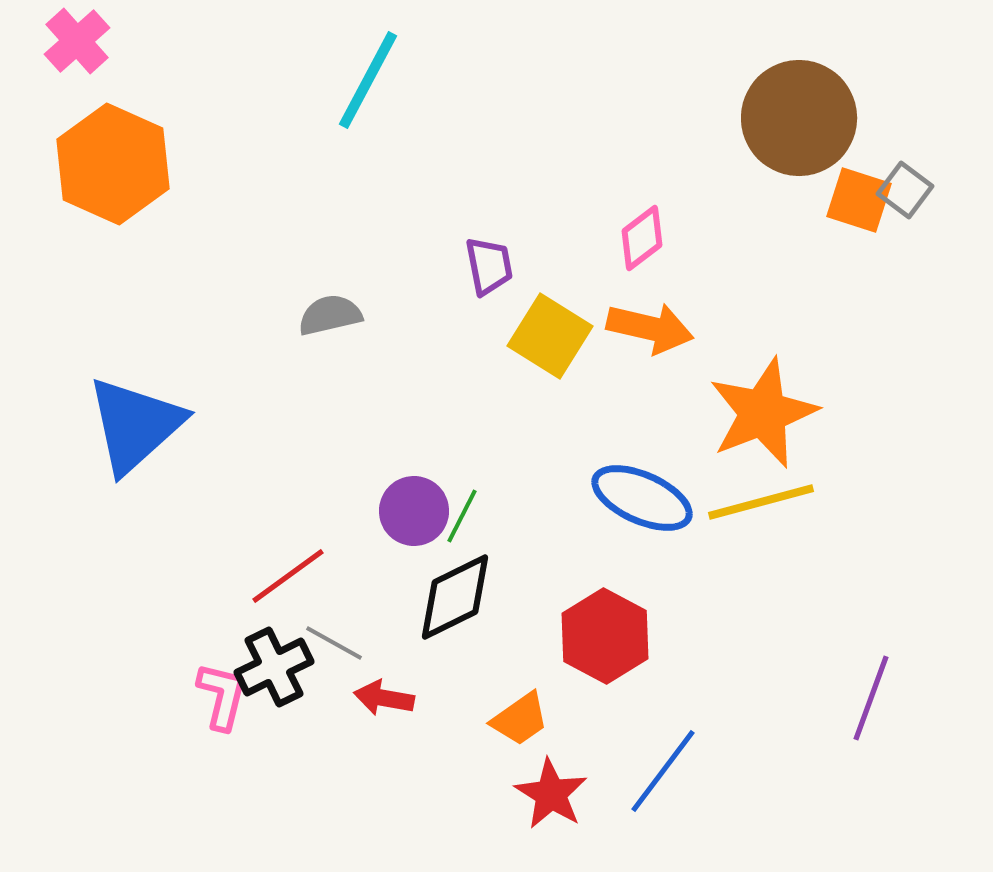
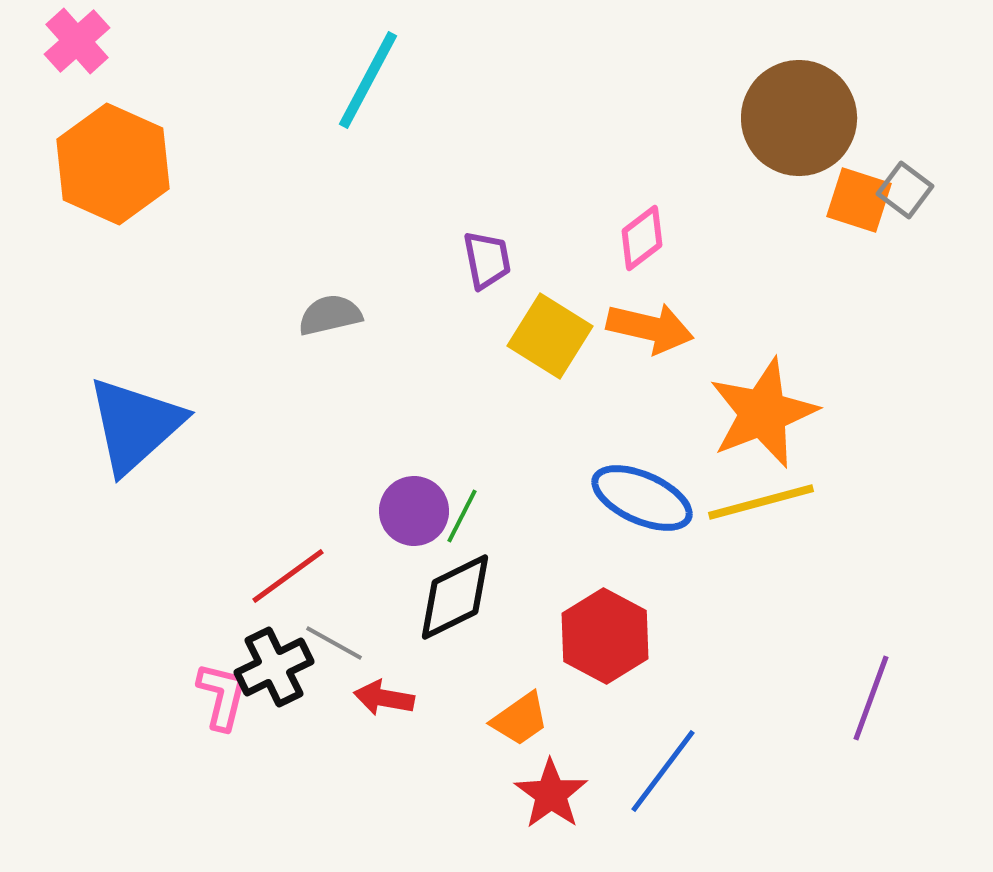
purple trapezoid: moved 2 px left, 6 px up
red star: rotated 4 degrees clockwise
